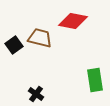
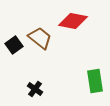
brown trapezoid: rotated 25 degrees clockwise
green rectangle: moved 1 px down
black cross: moved 1 px left, 5 px up
